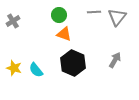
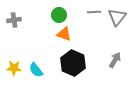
gray cross: moved 1 px right, 1 px up; rotated 24 degrees clockwise
yellow star: rotated 14 degrees counterclockwise
